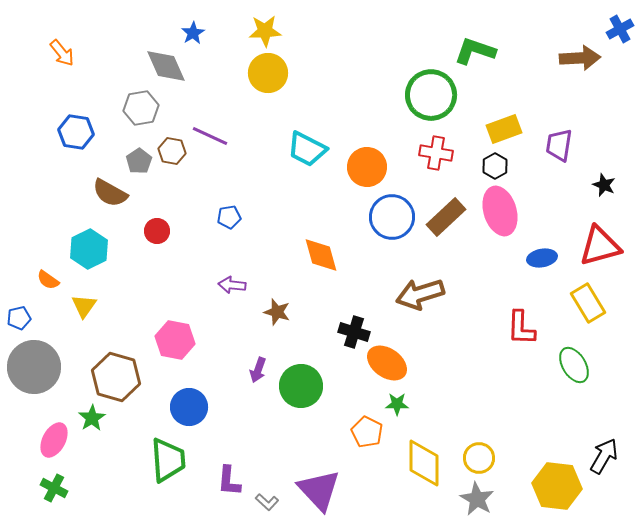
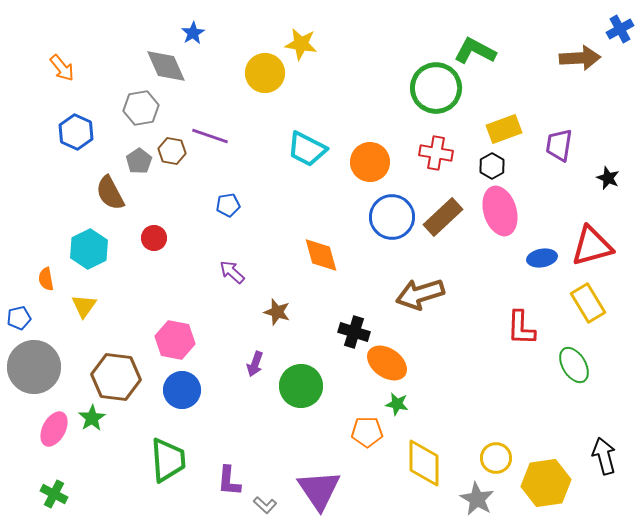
yellow star at (265, 31): moved 36 px right, 13 px down; rotated 12 degrees clockwise
green L-shape at (475, 51): rotated 9 degrees clockwise
orange arrow at (62, 53): moved 15 px down
yellow circle at (268, 73): moved 3 px left
green circle at (431, 95): moved 5 px right, 7 px up
blue hexagon at (76, 132): rotated 16 degrees clockwise
purple line at (210, 136): rotated 6 degrees counterclockwise
black hexagon at (495, 166): moved 3 px left
orange circle at (367, 167): moved 3 px right, 5 px up
black star at (604, 185): moved 4 px right, 7 px up
brown semicircle at (110, 193): rotated 33 degrees clockwise
blue pentagon at (229, 217): moved 1 px left, 12 px up
brown rectangle at (446, 217): moved 3 px left
red circle at (157, 231): moved 3 px left, 7 px down
red triangle at (600, 246): moved 8 px left
orange semicircle at (48, 280): moved 2 px left, 1 px up; rotated 45 degrees clockwise
purple arrow at (232, 285): moved 13 px up; rotated 36 degrees clockwise
purple arrow at (258, 370): moved 3 px left, 6 px up
brown hexagon at (116, 377): rotated 9 degrees counterclockwise
green star at (397, 404): rotated 10 degrees clockwise
blue circle at (189, 407): moved 7 px left, 17 px up
orange pentagon at (367, 432): rotated 28 degrees counterclockwise
pink ellipse at (54, 440): moved 11 px up
black arrow at (604, 456): rotated 45 degrees counterclockwise
yellow circle at (479, 458): moved 17 px right
yellow hexagon at (557, 486): moved 11 px left, 3 px up; rotated 15 degrees counterclockwise
green cross at (54, 488): moved 6 px down
purple triangle at (319, 490): rotated 9 degrees clockwise
gray L-shape at (267, 502): moved 2 px left, 3 px down
